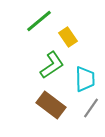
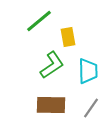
yellow rectangle: rotated 24 degrees clockwise
cyan trapezoid: moved 3 px right, 8 px up
brown rectangle: rotated 36 degrees counterclockwise
